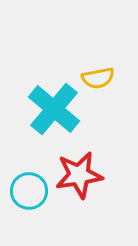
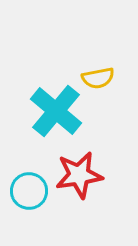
cyan cross: moved 2 px right, 2 px down
